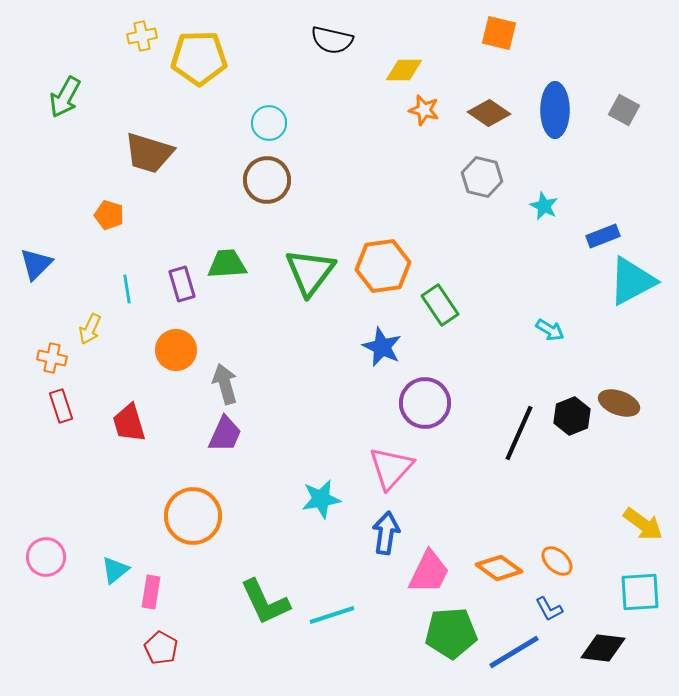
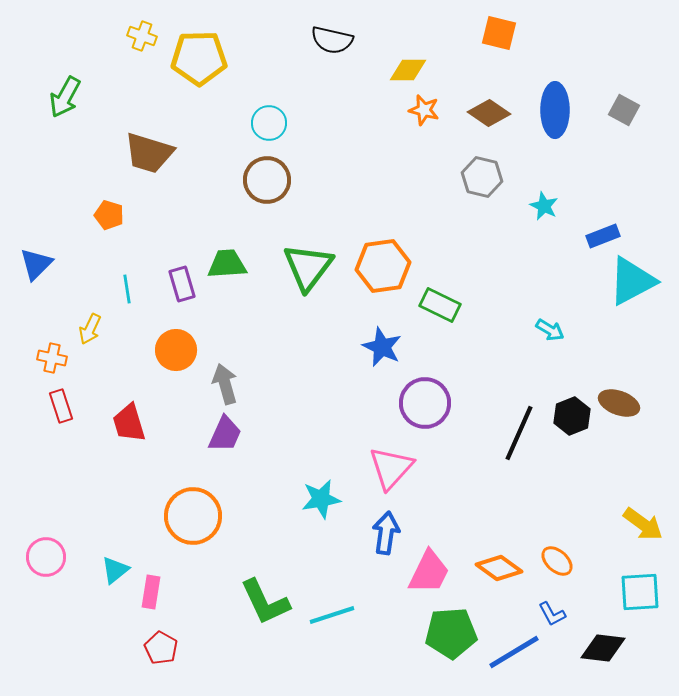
yellow cross at (142, 36): rotated 32 degrees clockwise
yellow diamond at (404, 70): moved 4 px right
green triangle at (310, 272): moved 2 px left, 5 px up
green rectangle at (440, 305): rotated 30 degrees counterclockwise
blue L-shape at (549, 609): moved 3 px right, 5 px down
